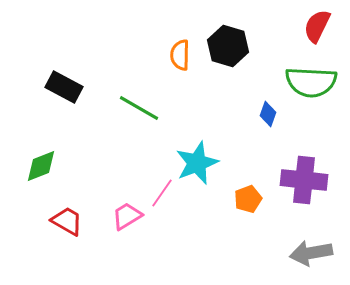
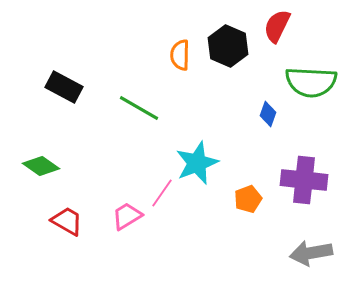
red semicircle: moved 40 px left
black hexagon: rotated 6 degrees clockwise
green diamond: rotated 57 degrees clockwise
